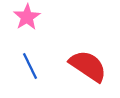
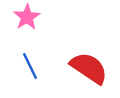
red semicircle: moved 1 px right, 2 px down
